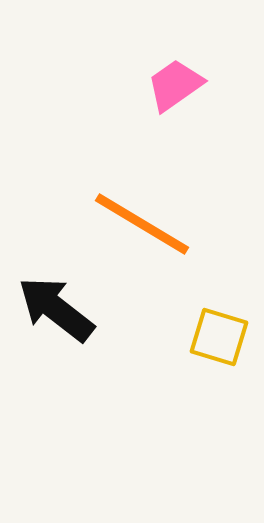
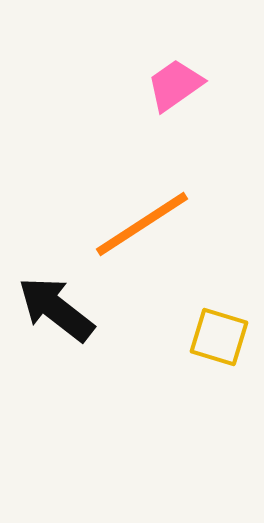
orange line: rotated 64 degrees counterclockwise
